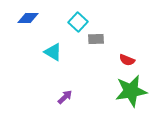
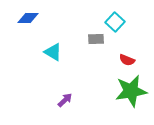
cyan square: moved 37 px right
purple arrow: moved 3 px down
